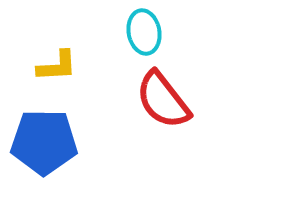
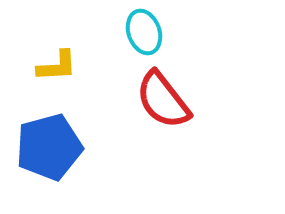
cyan ellipse: rotated 9 degrees counterclockwise
blue pentagon: moved 5 px right, 5 px down; rotated 16 degrees counterclockwise
